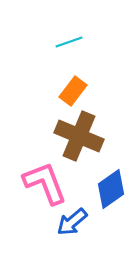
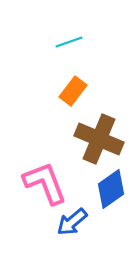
brown cross: moved 20 px right, 3 px down
